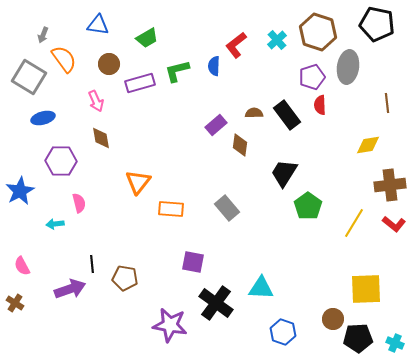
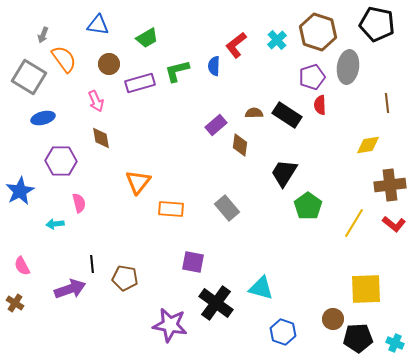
black rectangle at (287, 115): rotated 20 degrees counterclockwise
cyan triangle at (261, 288): rotated 12 degrees clockwise
